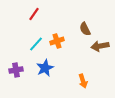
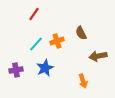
brown semicircle: moved 4 px left, 4 px down
brown arrow: moved 2 px left, 10 px down
